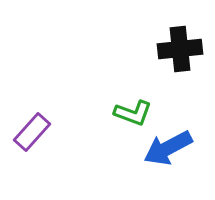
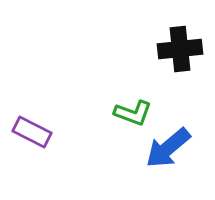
purple rectangle: rotated 75 degrees clockwise
blue arrow: rotated 12 degrees counterclockwise
